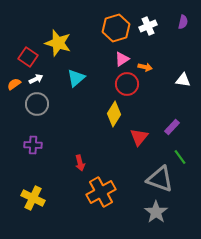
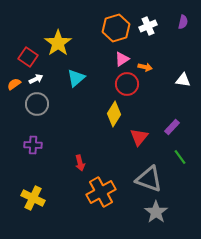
yellow star: rotated 20 degrees clockwise
gray triangle: moved 11 px left
